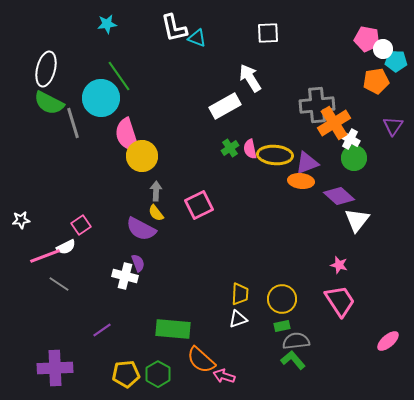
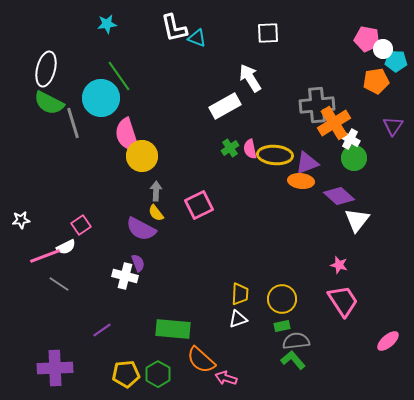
pink trapezoid at (340, 301): moved 3 px right
pink arrow at (224, 376): moved 2 px right, 2 px down
